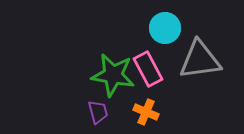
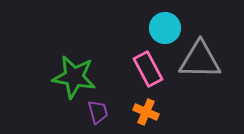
gray triangle: rotated 9 degrees clockwise
green star: moved 39 px left, 2 px down
